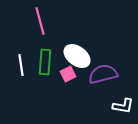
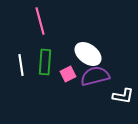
white ellipse: moved 11 px right, 2 px up
purple semicircle: moved 8 px left, 2 px down
white L-shape: moved 10 px up
